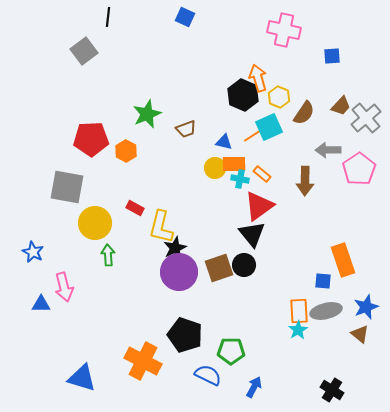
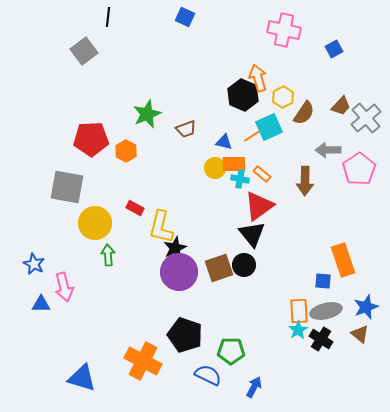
blue square at (332, 56): moved 2 px right, 7 px up; rotated 24 degrees counterclockwise
yellow hexagon at (279, 97): moved 4 px right; rotated 10 degrees clockwise
blue star at (33, 252): moved 1 px right, 12 px down
black cross at (332, 390): moved 11 px left, 51 px up
